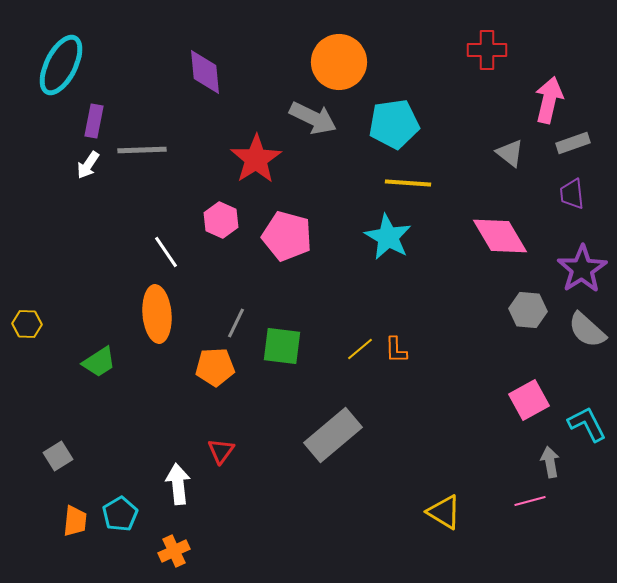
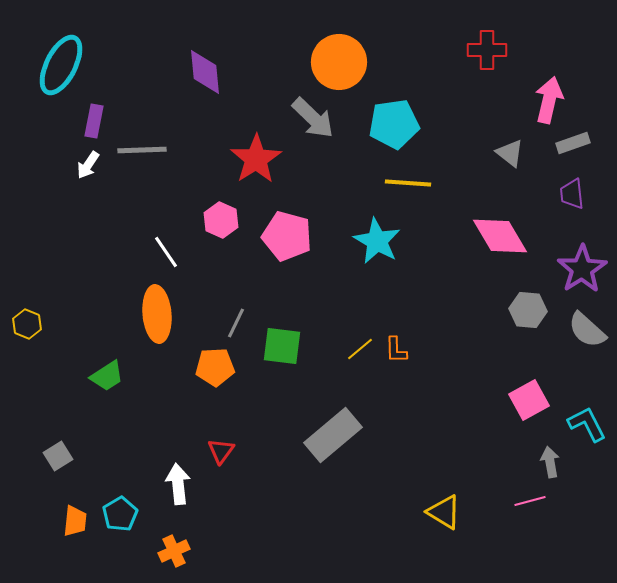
gray arrow at (313, 118): rotated 18 degrees clockwise
cyan star at (388, 237): moved 11 px left, 4 px down
yellow hexagon at (27, 324): rotated 20 degrees clockwise
green trapezoid at (99, 362): moved 8 px right, 14 px down
